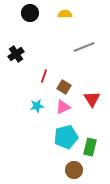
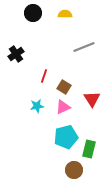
black circle: moved 3 px right
green rectangle: moved 1 px left, 2 px down
